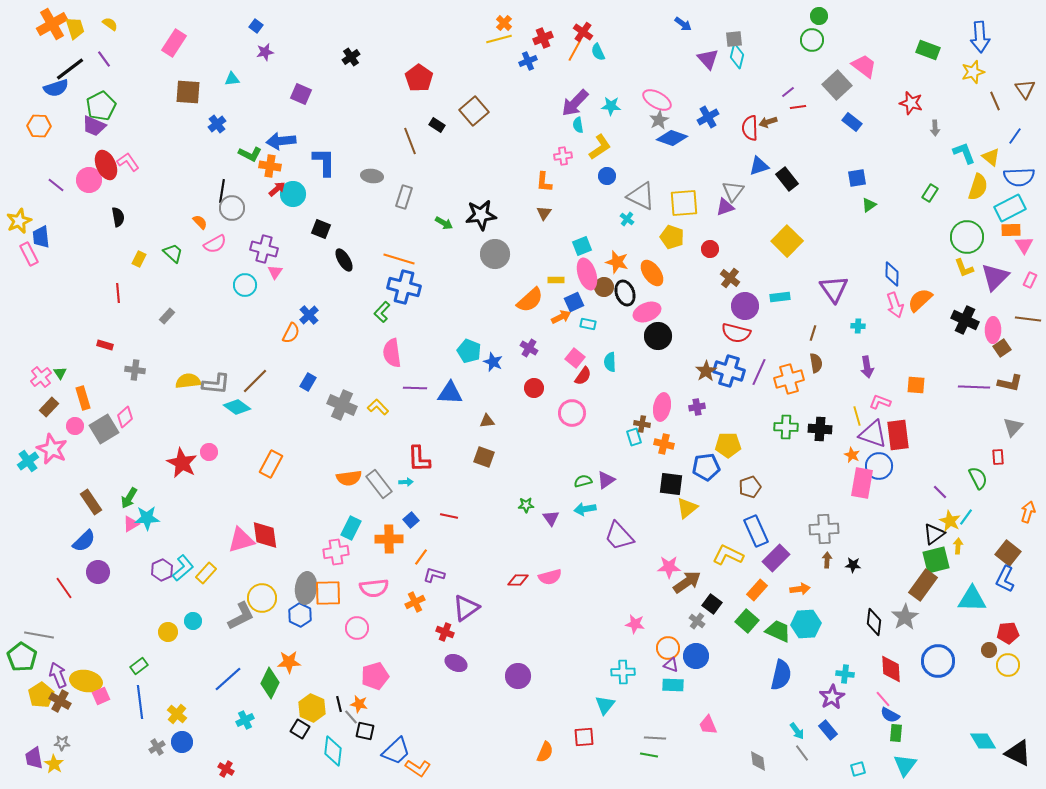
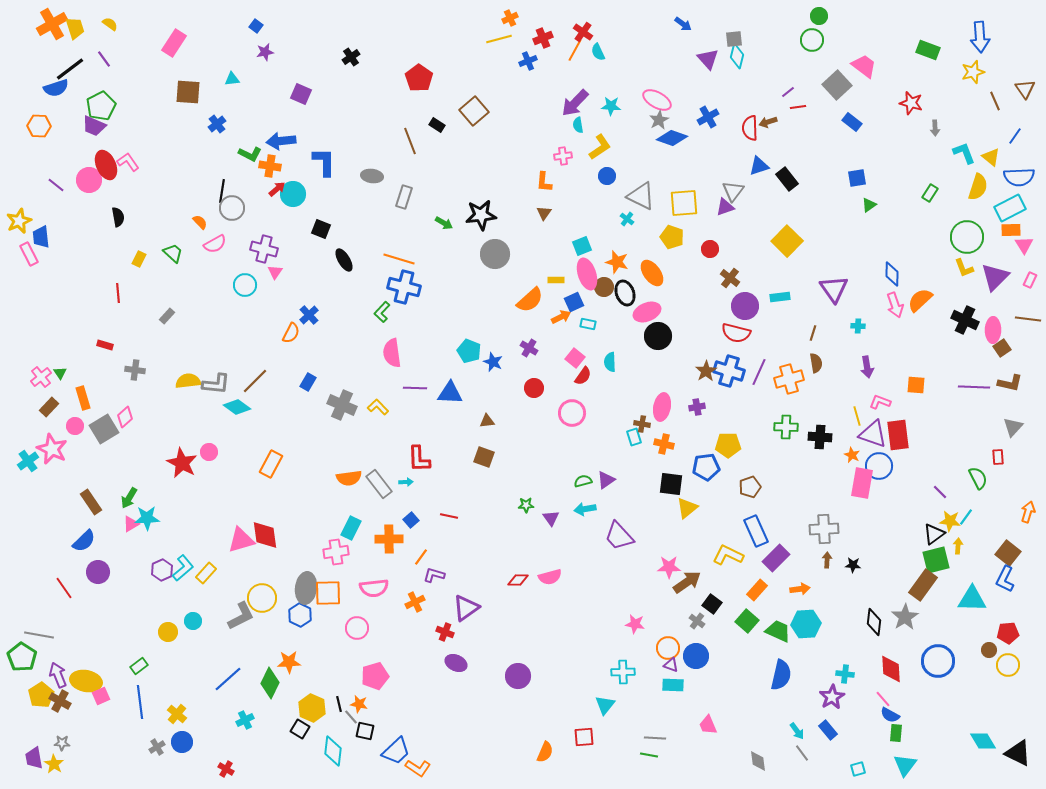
orange cross at (504, 23): moved 6 px right, 5 px up; rotated 21 degrees clockwise
black cross at (820, 429): moved 8 px down
yellow star at (950, 521): rotated 20 degrees counterclockwise
